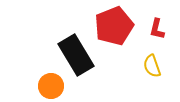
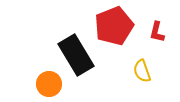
red L-shape: moved 3 px down
yellow semicircle: moved 10 px left, 5 px down
orange circle: moved 2 px left, 2 px up
